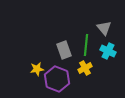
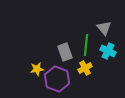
gray rectangle: moved 1 px right, 2 px down
